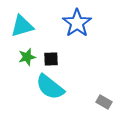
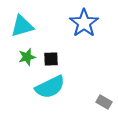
blue star: moved 7 px right
cyan semicircle: rotated 64 degrees counterclockwise
